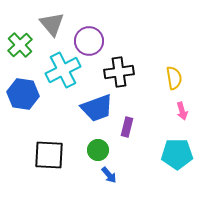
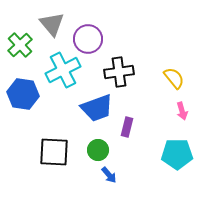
purple circle: moved 1 px left, 2 px up
yellow semicircle: rotated 30 degrees counterclockwise
black square: moved 5 px right, 3 px up
